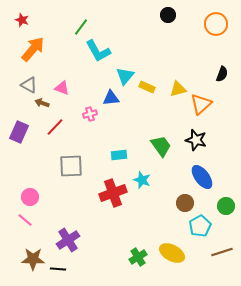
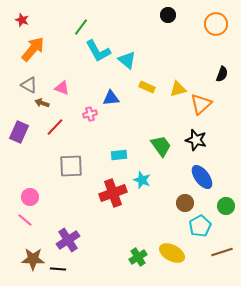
cyan triangle: moved 2 px right, 16 px up; rotated 30 degrees counterclockwise
